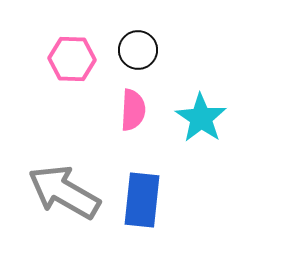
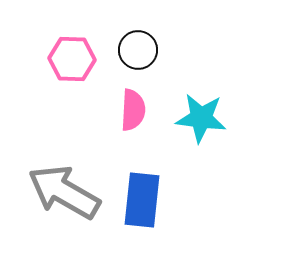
cyan star: rotated 27 degrees counterclockwise
